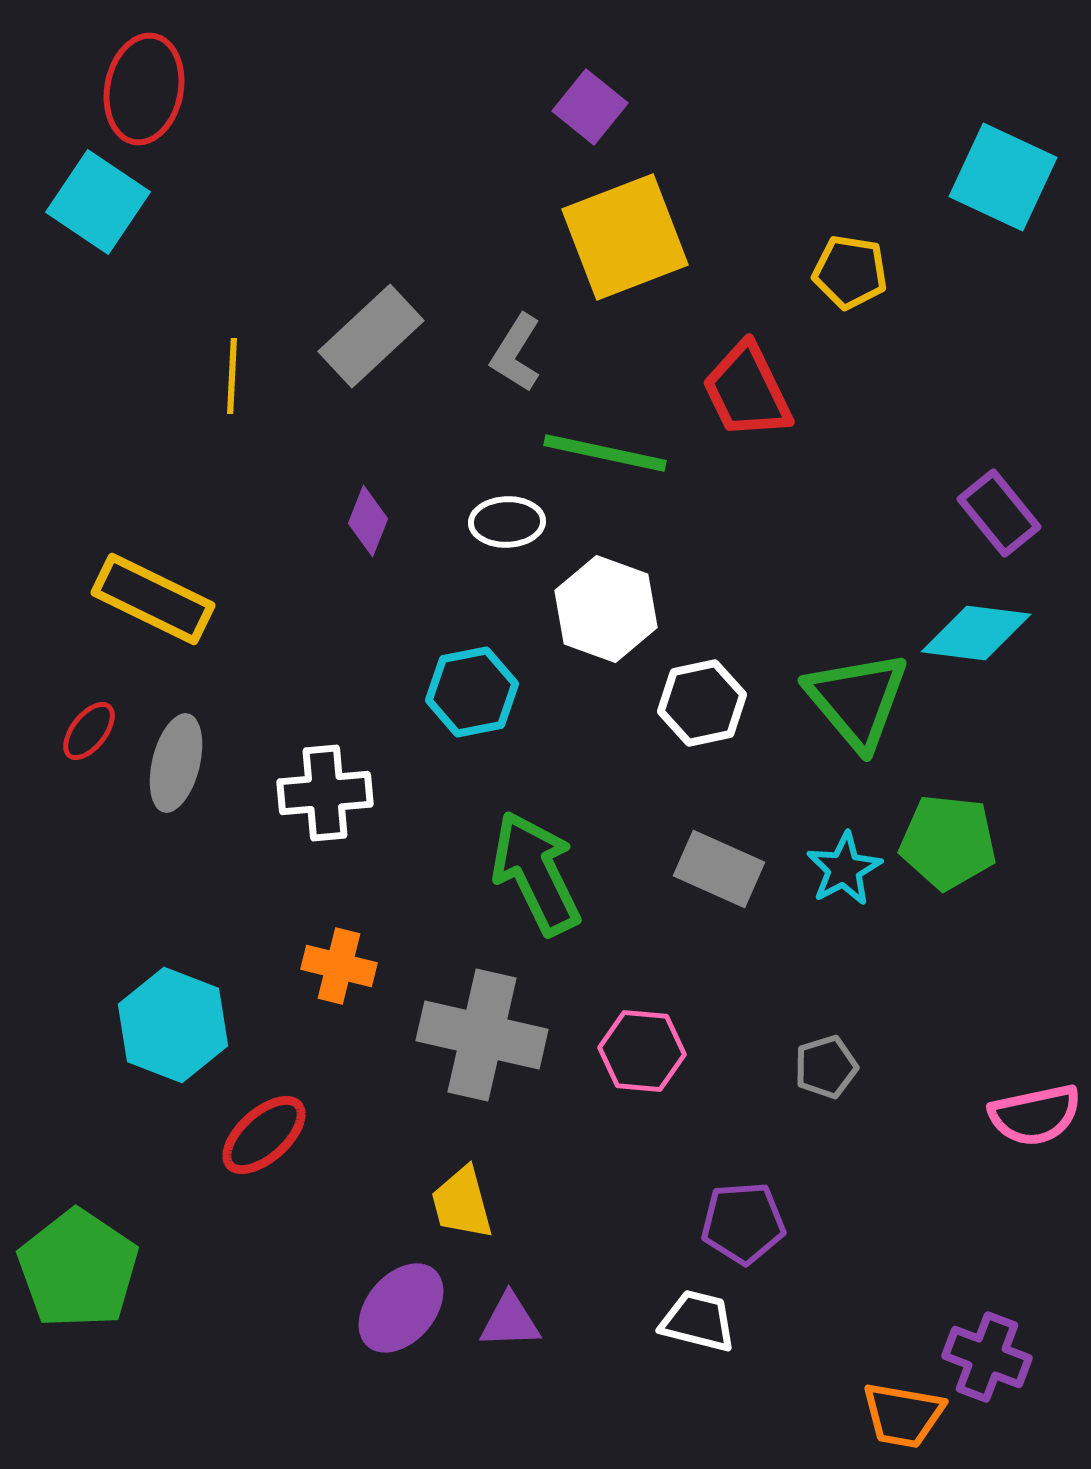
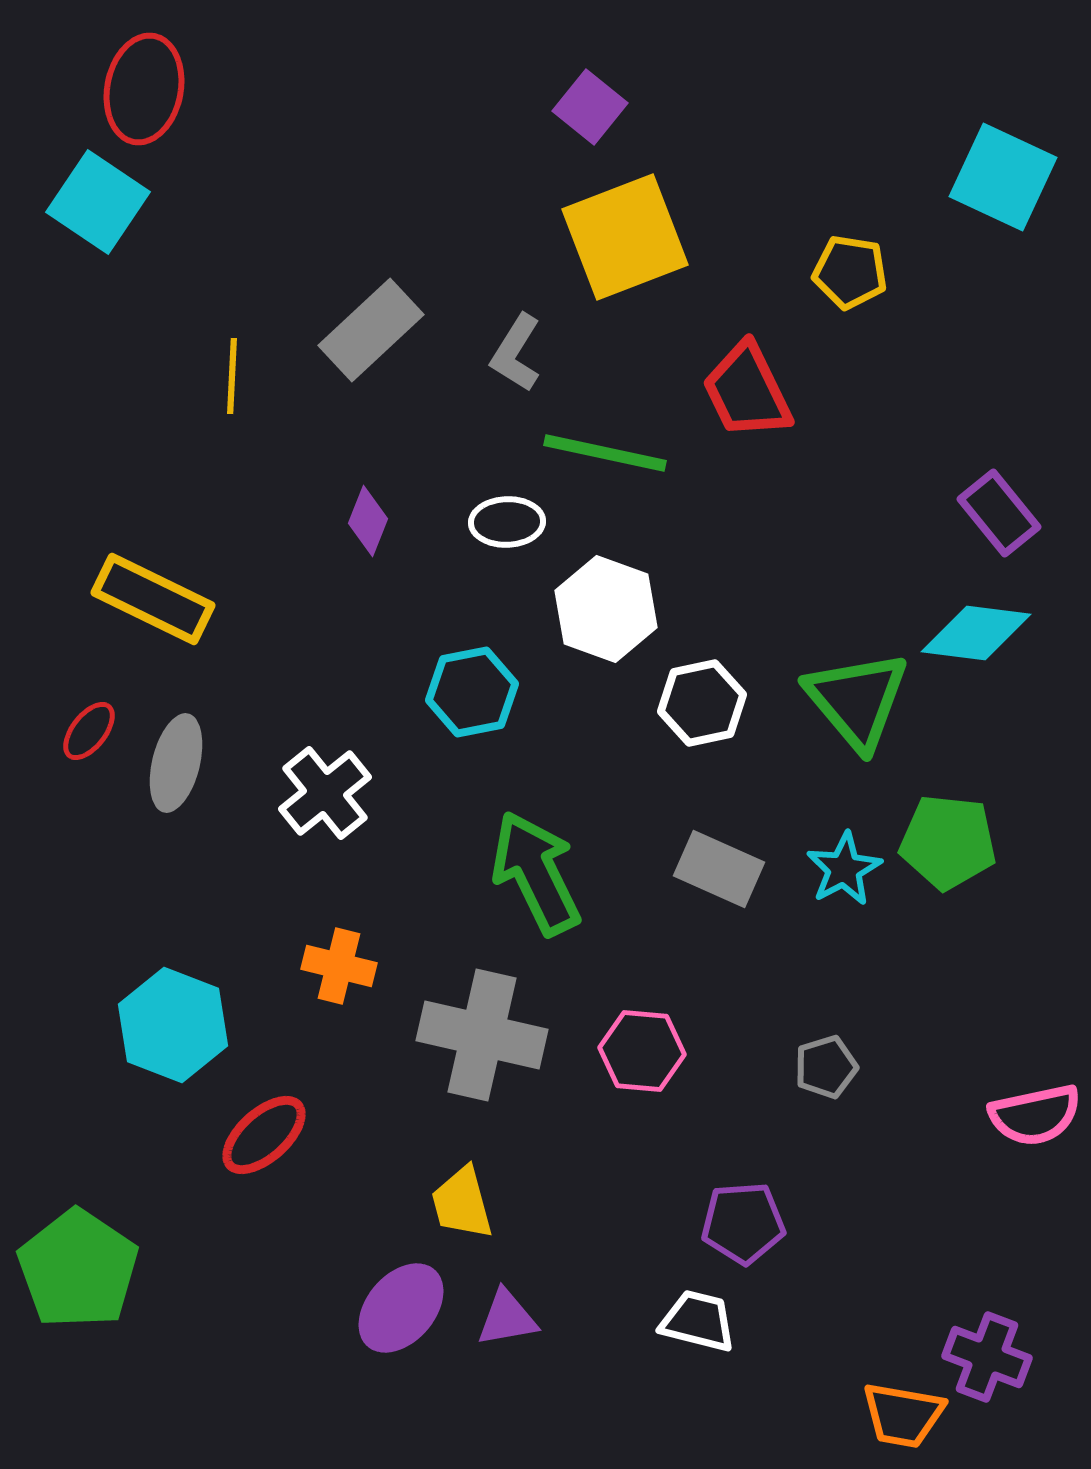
gray rectangle at (371, 336): moved 6 px up
white cross at (325, 793): rotated 34 degrees counterclockwise
purple triangle at (510, 1321): moved 3 px left, 3 px up; rotated 8 degrees counterclockwise
